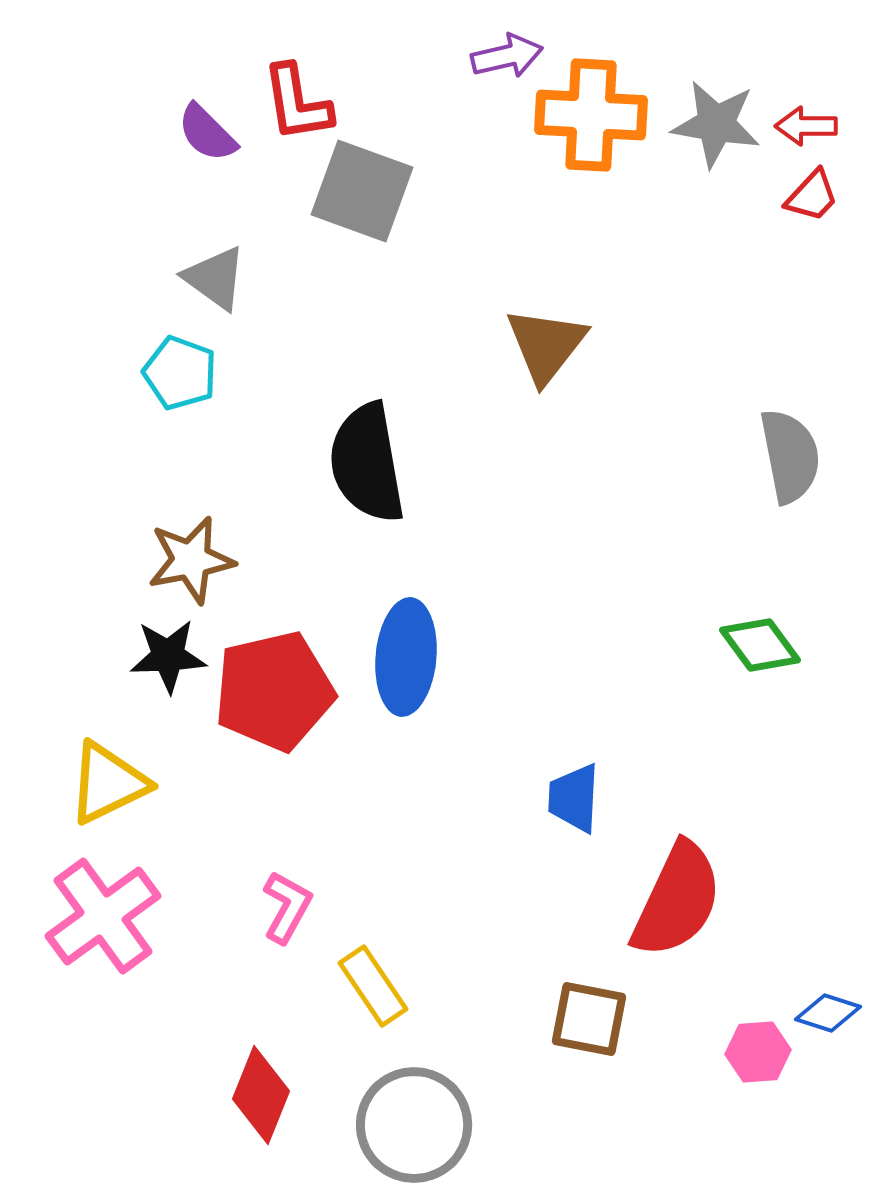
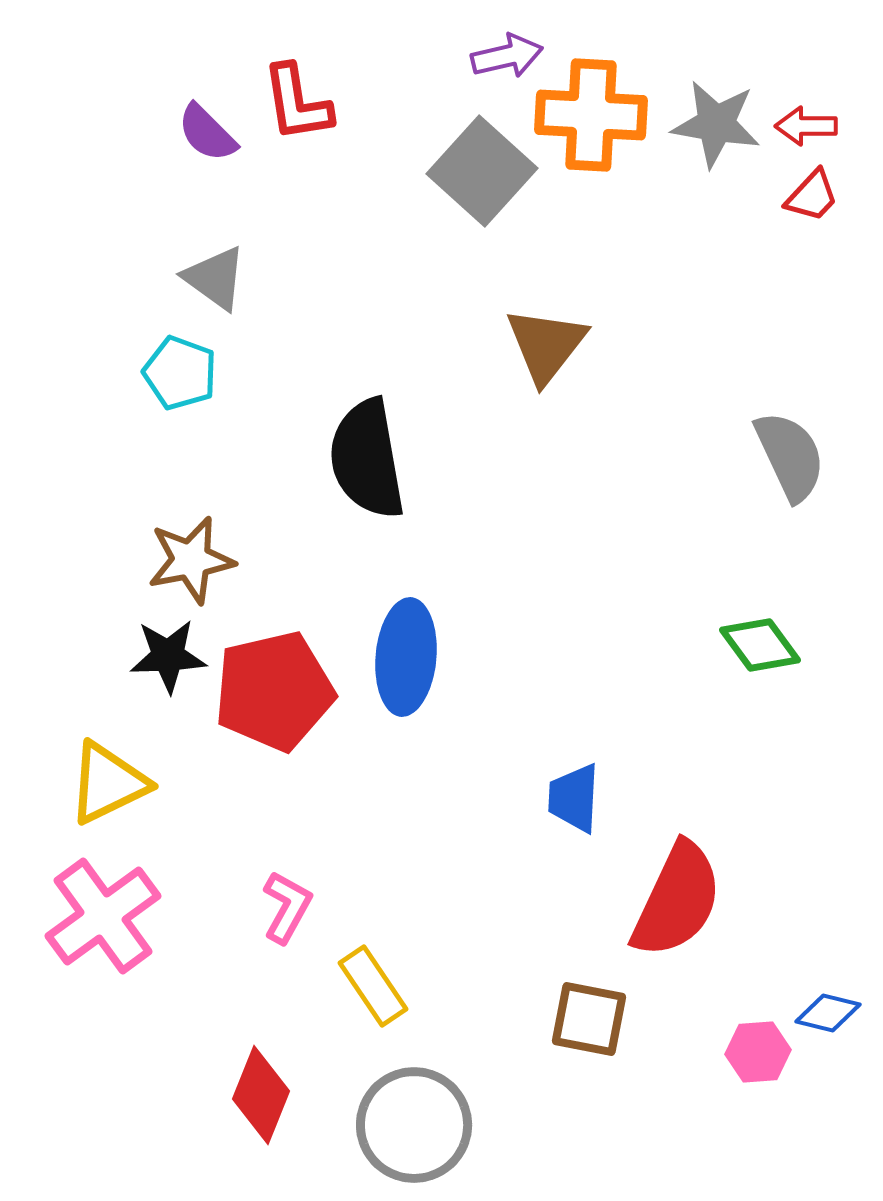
gray square: moved 120 px right, 20 px up; rotated 22 degrees clockwise
gray semicircle: rotated 14 degrees counterclockwise
black semicircle: moved 4 px up
blue diamond: rotated 4 degrees counterclockwise
